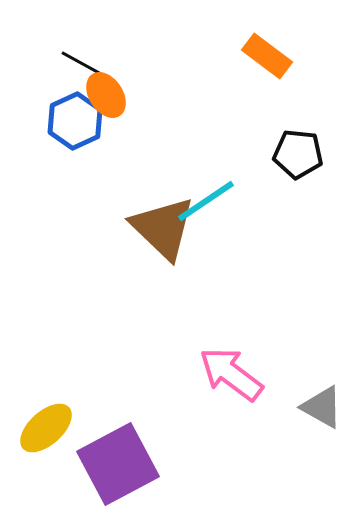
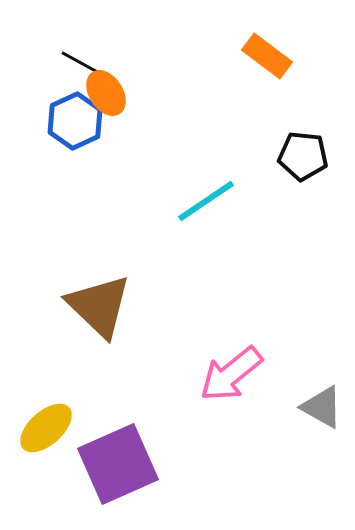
orange ellipse: moved 2 px up
black pentagon: moved 5 px right, 2 px down
brown triangle: moved 64 px left, 78 px down
pink arrow: rotated 76 degrees counterclockwise
purple square: rotated 4 degrees clockwise
